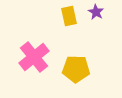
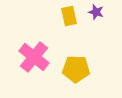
purple star: rotated 14 degrees counterclockwise
pink cross: rotated 12 degrees counterclockwise
